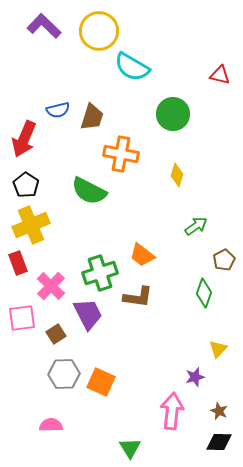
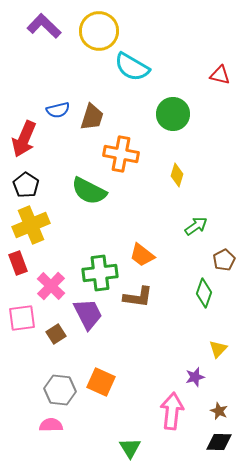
green cross: rotated 12 degrees clockwise
gray hexagon: moved 4 px left, 16 px down; rotated 8 degrees clockwise
